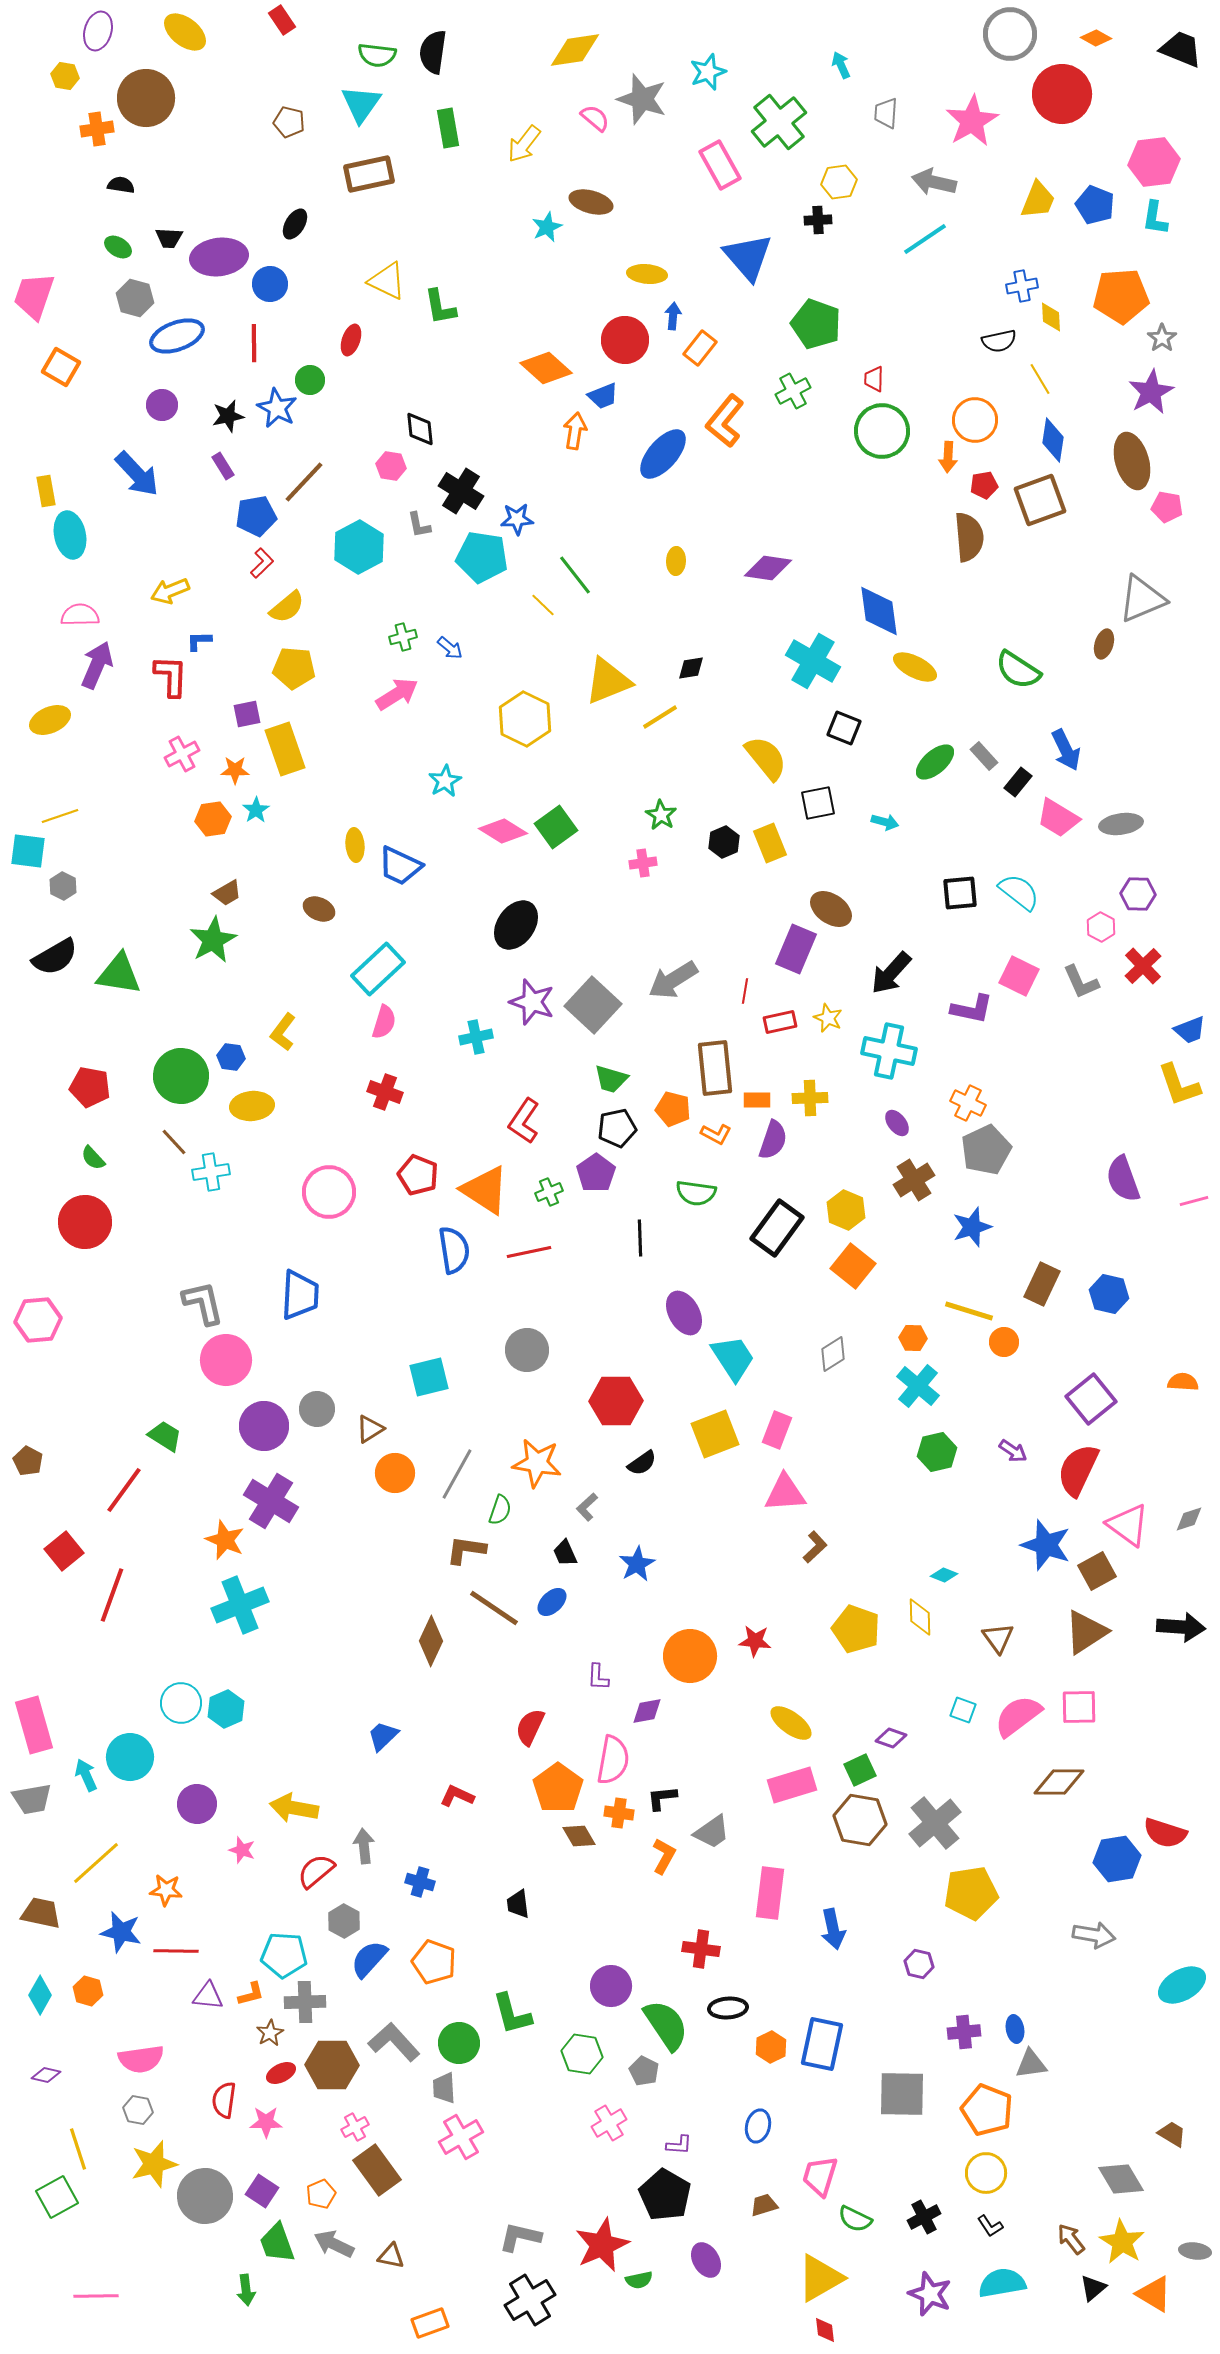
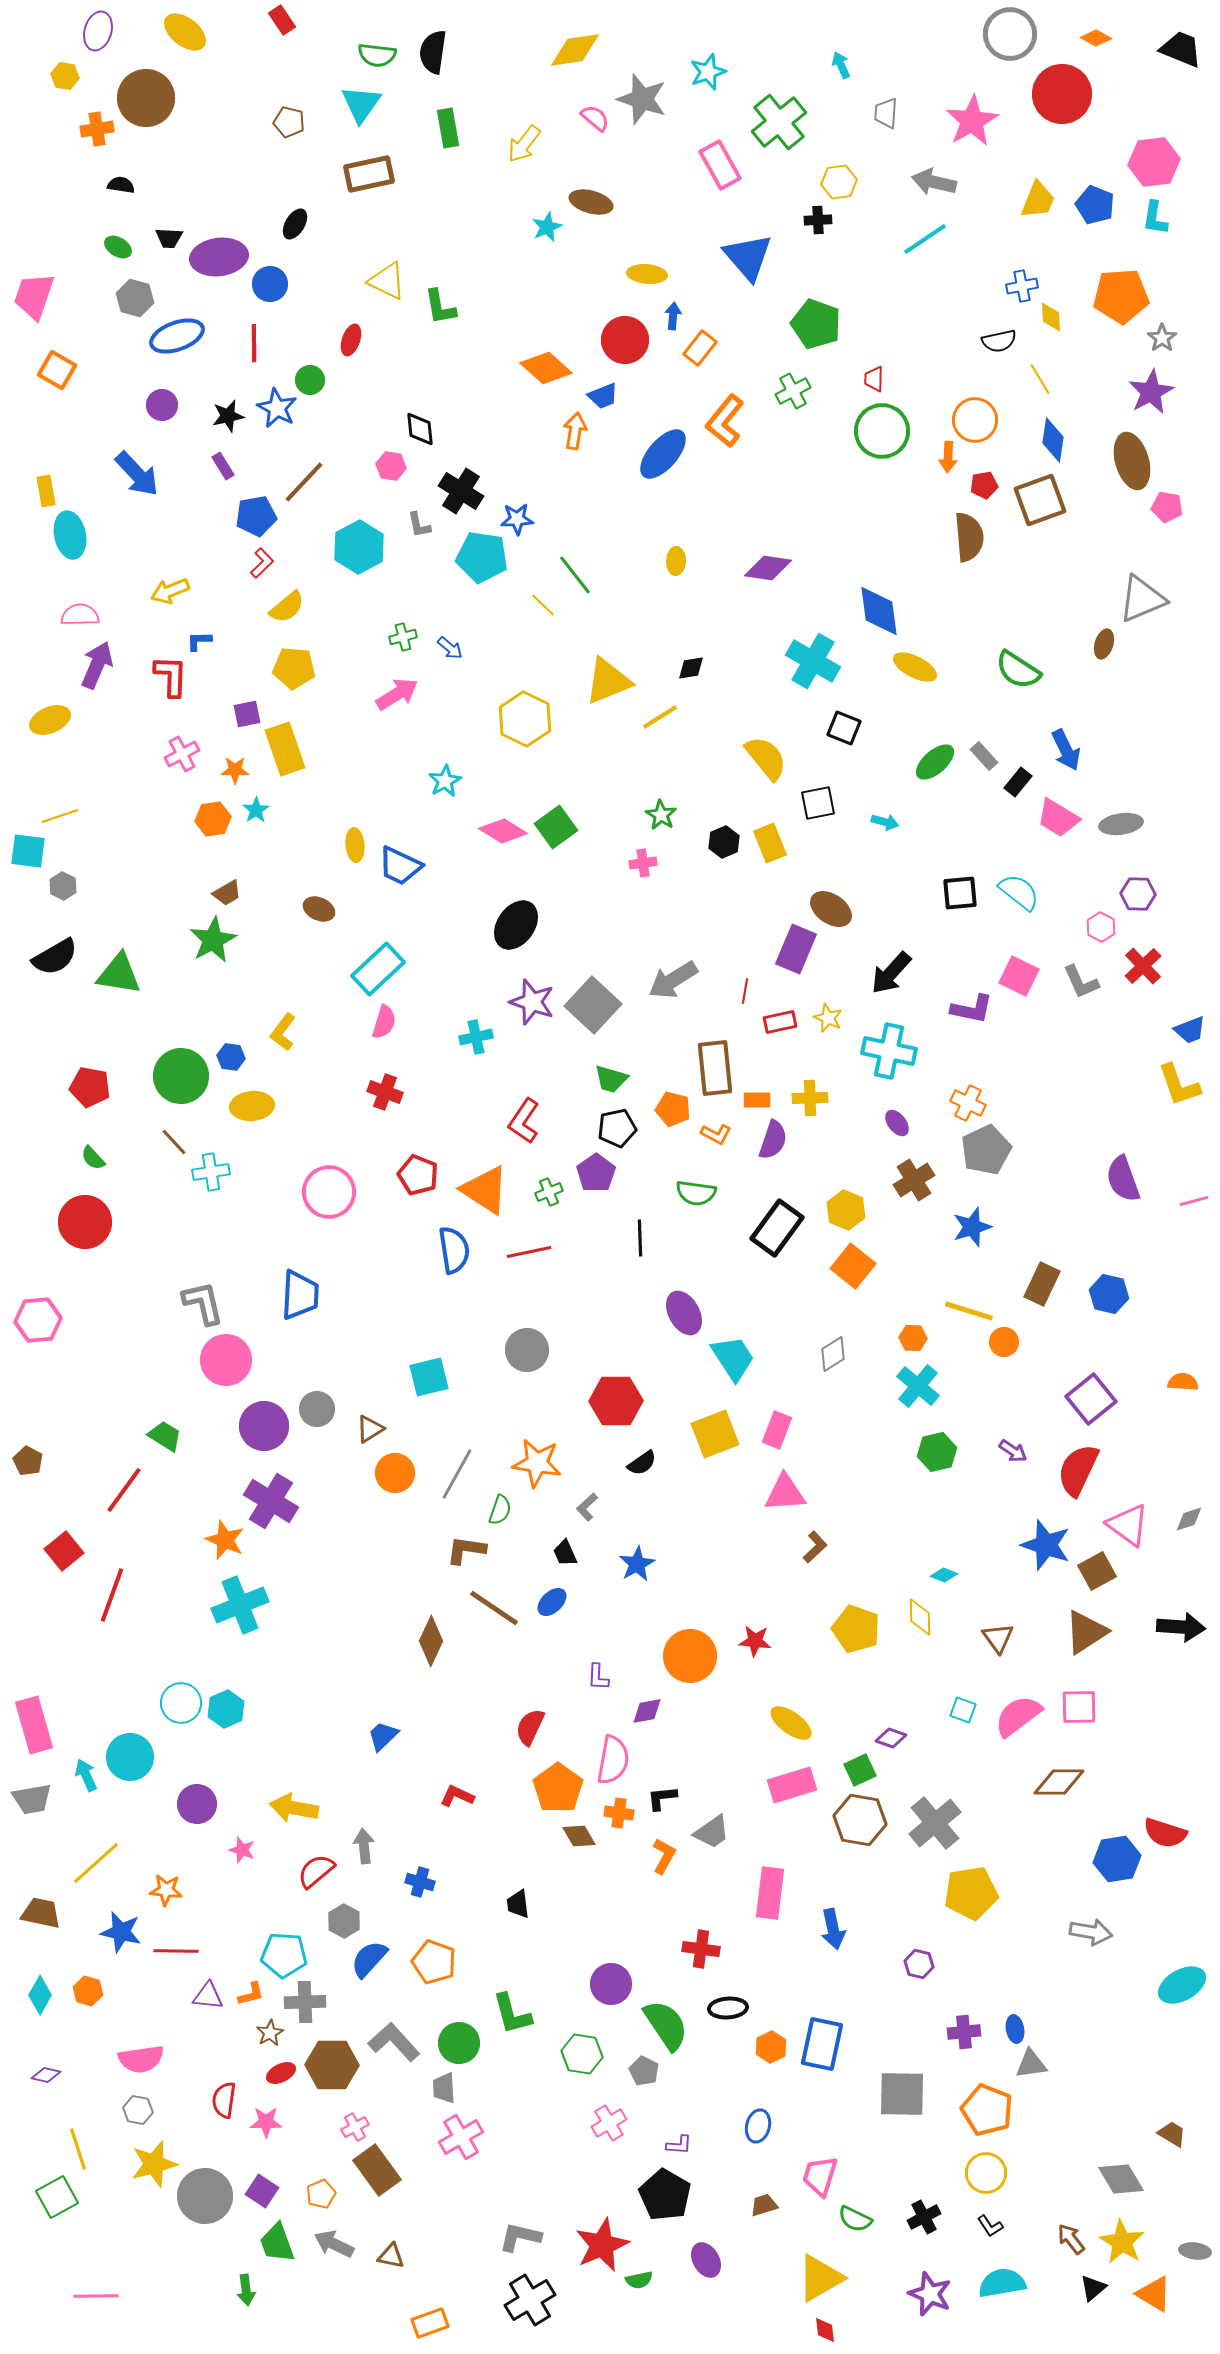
orange square at (61, 367): moved 4 px left, 3 px down
gray arrow at (1094, 1935): moved 3 px left, 3 px up
purple circle at (611, 1986): moved 2 px up
